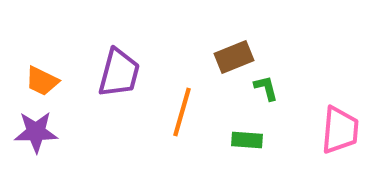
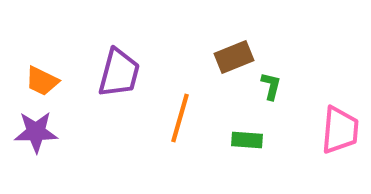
green L-shape: moved 5 px right, 2 px up; rotated 28 degrees clockwise
orange line: moved 2 px left, 6 px down
